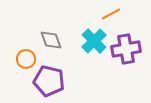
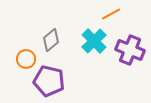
gray diamond: rotated 70 degrees clockwise
purple cross: moved 4 px right, 1 px down; rotated 32 degrees clockwise
